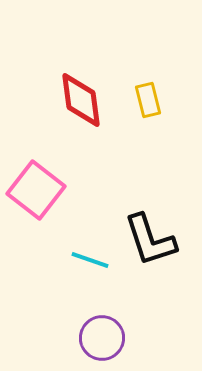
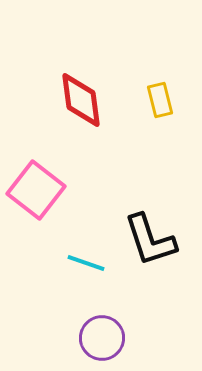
yellow rectangle: moved 12 px right
cyan line: moved 4 px left, 3 px down
